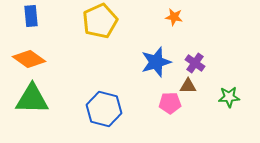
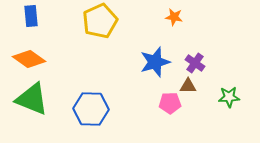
blue star: moved 1 px left
green triangle: rotated 21 degrees clockwise
blue hexagon: moved 13 px left; rotated 12 degrees counterclockwise
